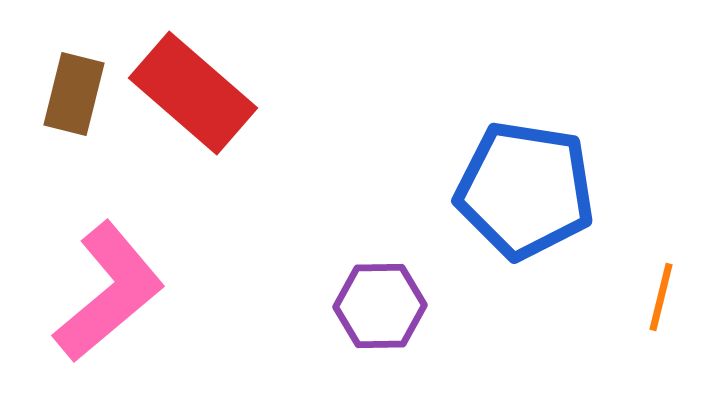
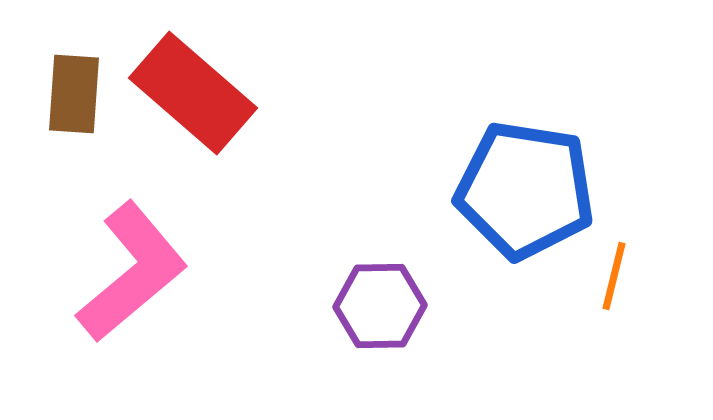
brown rectangle: rotated 10 degrees counterclockwise
pink L-shape: moved 23 px right, 20 px up
orange line: moved 47 px left, 21 px up
